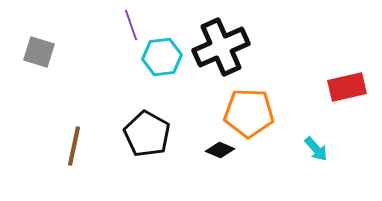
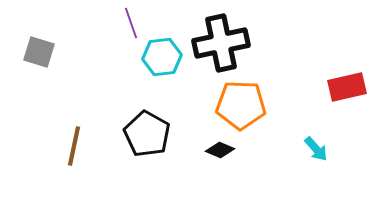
purple line: moved 2 px up
black cross: moved 4 px up; rotated 12 degrees clockwise
orange pentagon: moved 8 px left, 8 px up
